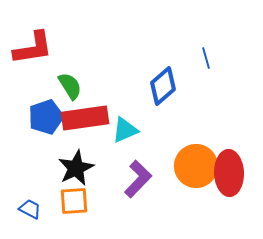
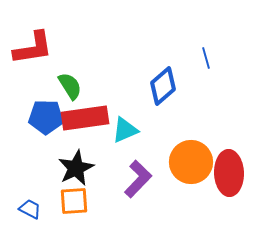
blue pentagon: rotated 20 degrees clockwise
orange circle: moved 5 px left, 4 px up
